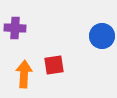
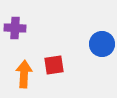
blue circle: moved 8 px down
